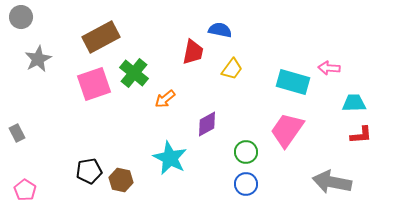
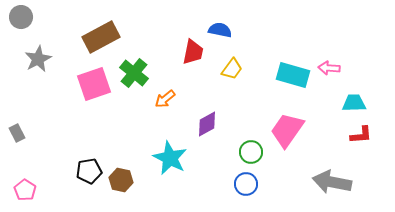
cyan rectangle: moved 7 px up
green circle: moved 5 px right
